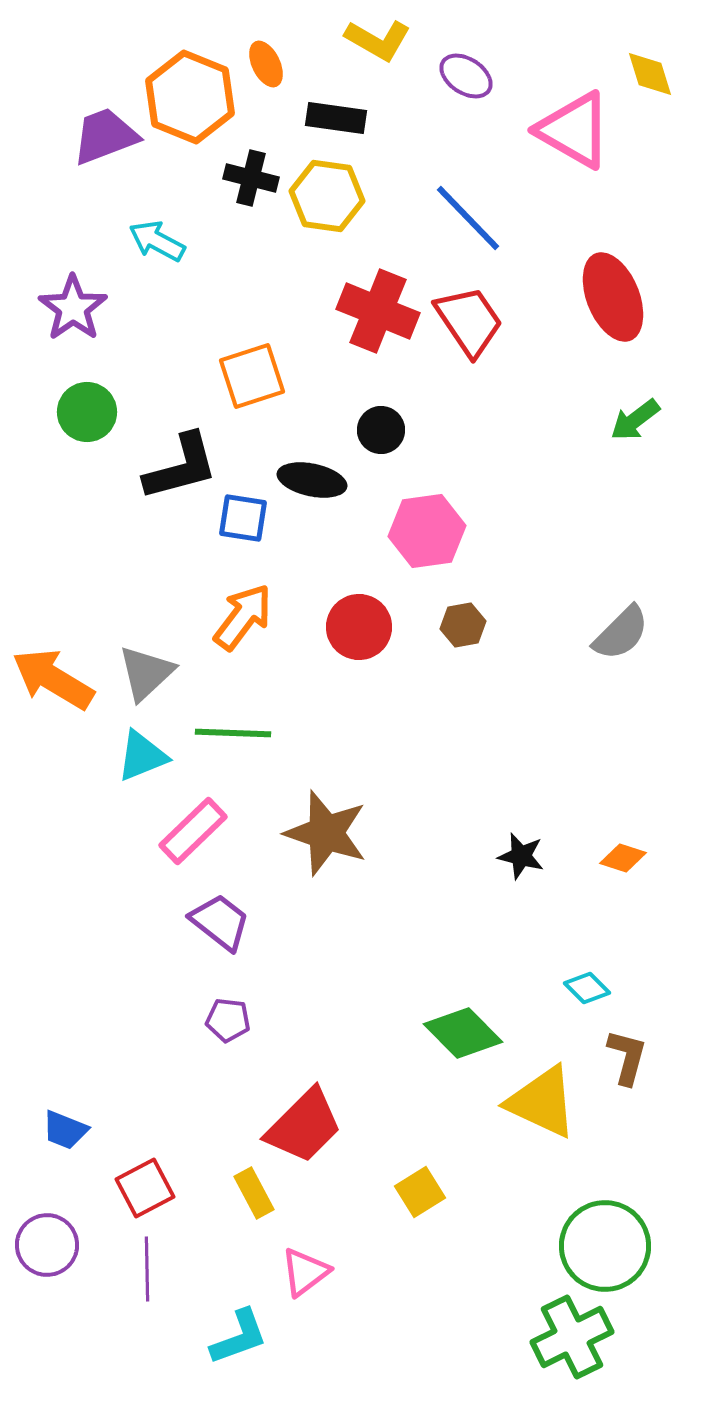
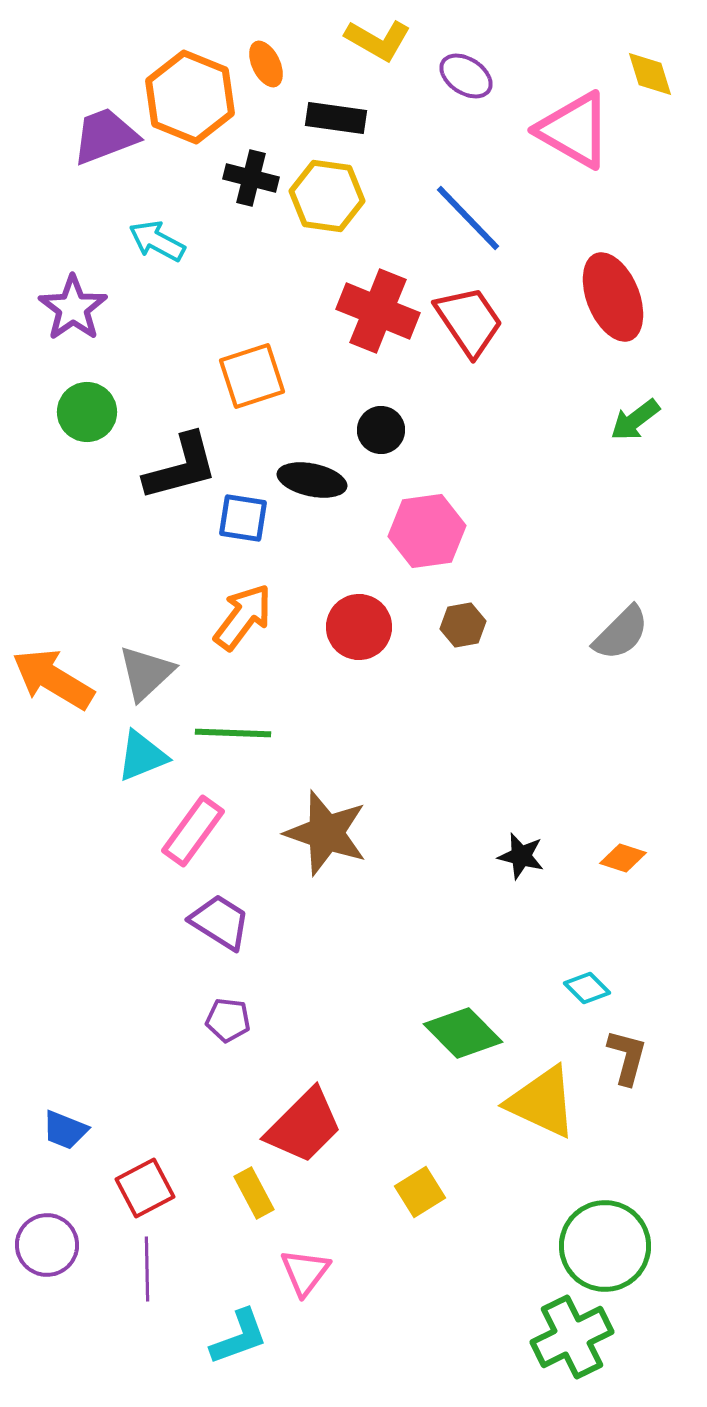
pink rectangle at (193, 831): rotated 10 degrees counterclockwise
purple trapezoid at (220, 922): rotated 6 degrees counterclockwise
pink triangle at (305, 1272): rotated 16 degrees counterclockwise
